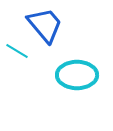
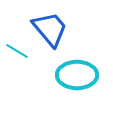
blue trapezoid: moved 5 px right, 4 px down
